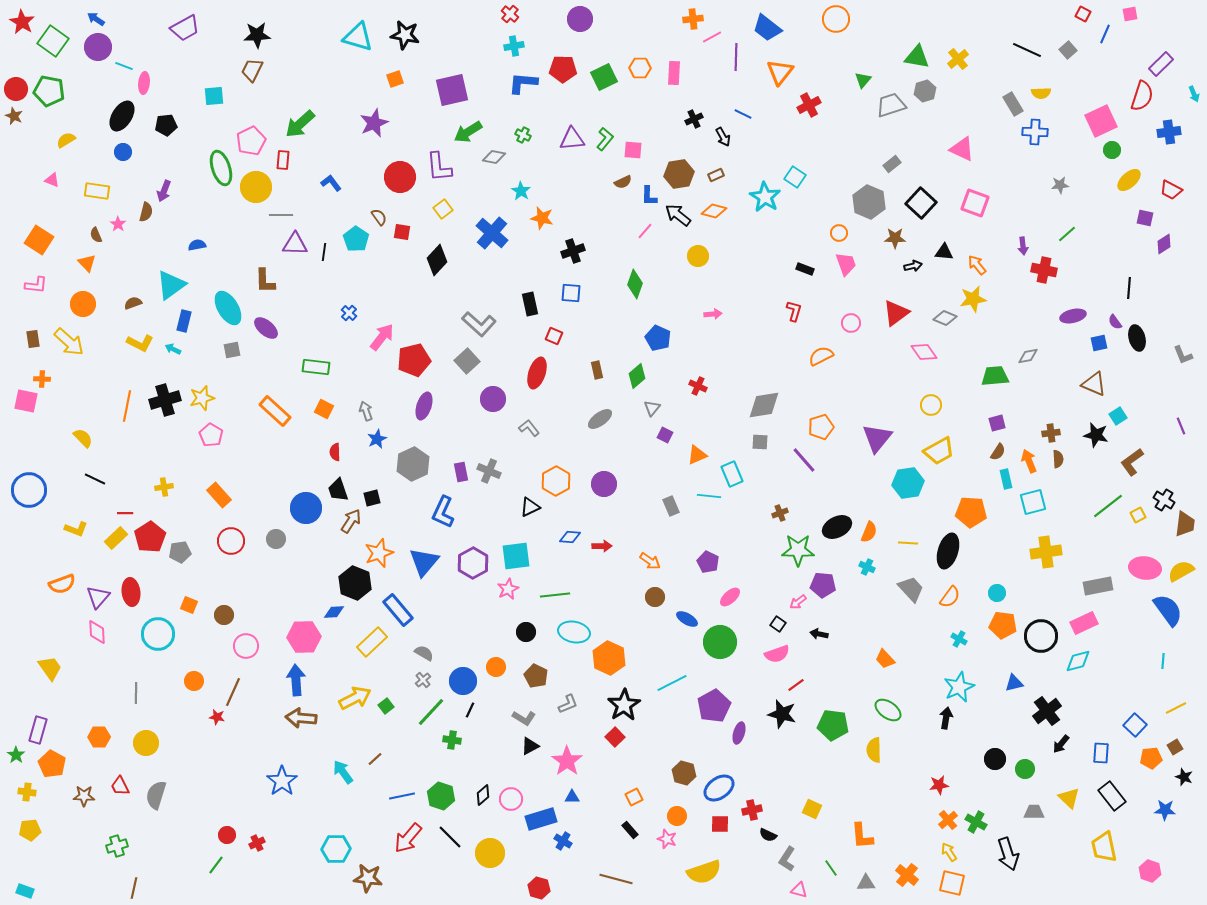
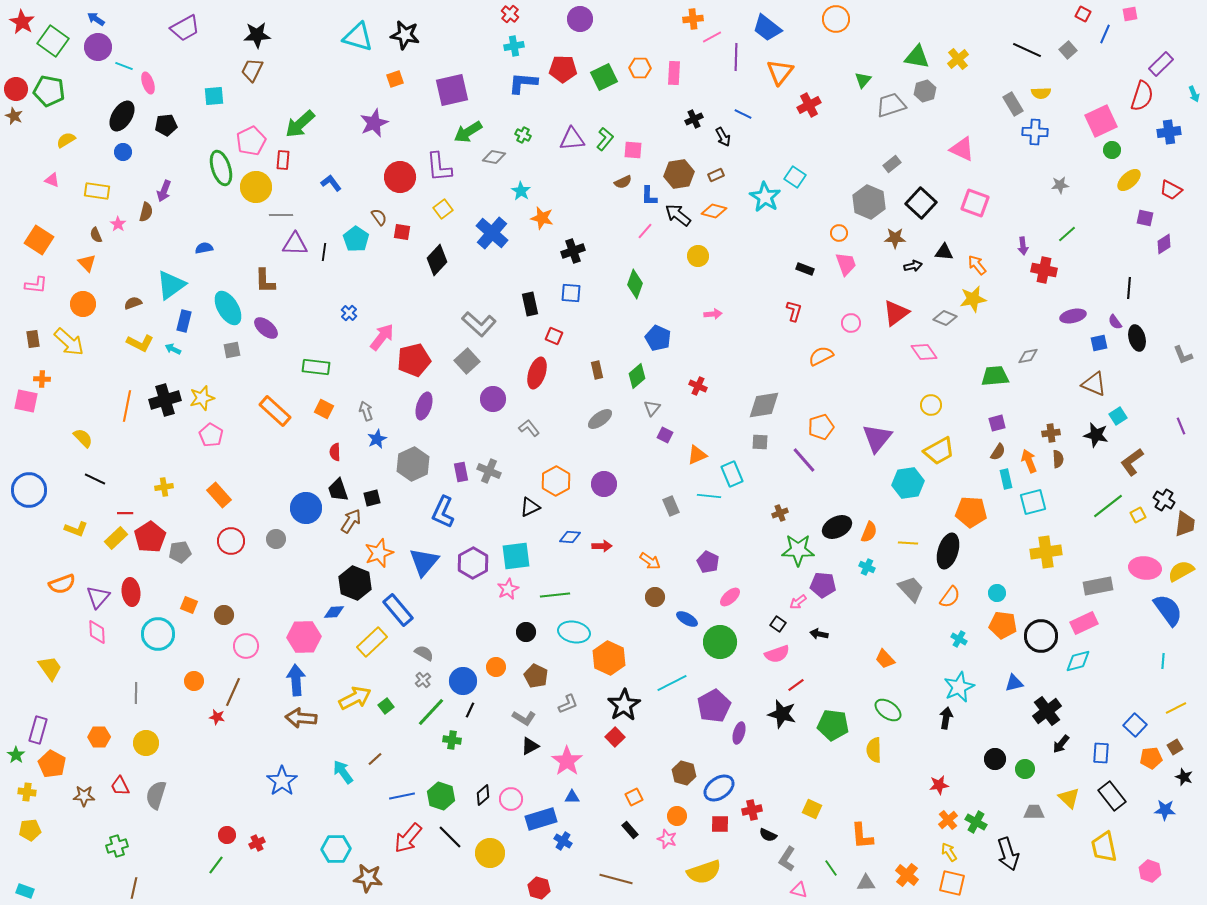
pink ellipse at (144, 83): moved 4 px right; rotated 25 degrees counterclockwise
blue semicircle at (197, 245): moved 7 px right, 3 px down
